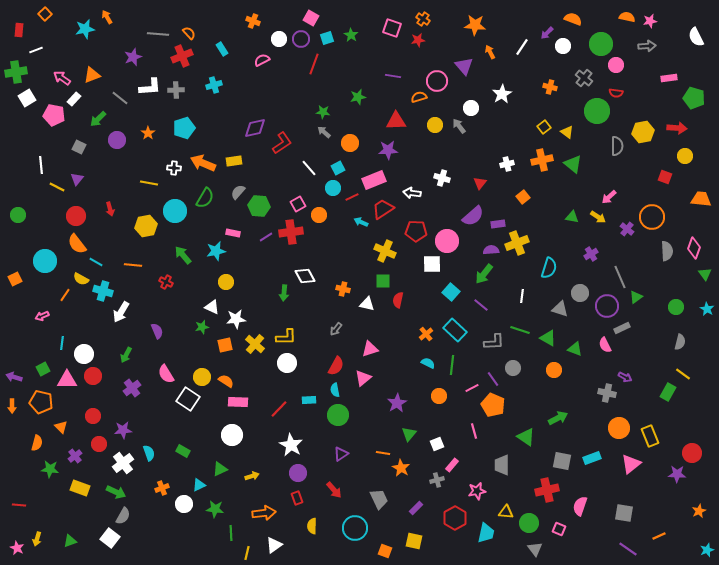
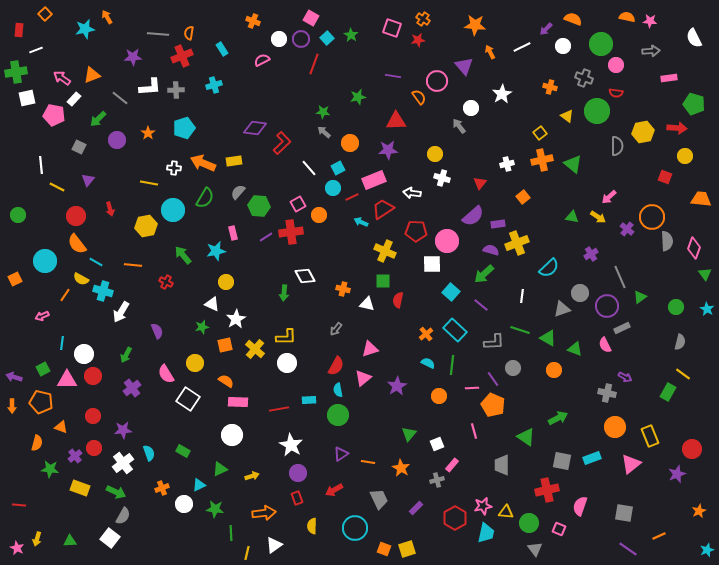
pink star at (650, 21): rotated 16 degrees clockwise
orange semicircle at (189, 33): rotated 128 degrees counterclockwise
purple arrow at (547, 33): moved 1 px left, 4 px up
white semicircle at (696, 37): moved 2 px left, 1 px down
cyan square at (327, 38): rotated 24 degrees counterclockwise
gray arrow at (647, 46): moved 4 px right, 5 px down
white line at (522, 47): rotated 30 degrees clockwise
purple star at (133, 57): rotated 18 degrees clockwise
gray cross at (584, 78): rotated 18 degrees counterclockwise
orange semicircle at (419, 97): rotated 70 degrees clockwise
white square at (27, 98): rotated 18 degrees clockwise
green pentagon at (694, 98): moved 6 px down
yellow circle at (435, 125): moved 29 px down
yellow square at (544, 127): moved 4 px left, 6 px down
purple diamond at (255, 128): rotated 20 degrees clockwise
yellow triangle at (567, 132): moved 16 px up
red L-shape at (282, 143): rotated 10 degrees counterclockwise
purple triangle at (77, 179): moved 11 px right, 1 px down
cyan circle at (175, 211): moved 2 px left, 1 px up
pink rectangle at (233, 233): rotated 64 degrees clockwise
purple semicircle at (491, 250): rotated 21 degrees clockwise
gray semicircle at (667, 251): moved 10 px up
cyan semicircle at (549, 268): rotated 30 degrees clockwise
green arrow at (484, 274): rotated 10 degrees clockwise
green triangle at (636, 297): moved 4 px right
white triangle at (212, 307): moved 3 px up
gray triangle at (560, 309): moved 2 px right; rotated 36 degrees counterclockwise
white star at (236, 319): rotated 24 degrees counterclockwise
yellow cross at (255, 344): moved 5 px down
yellow circle at (202, 377): moved 7 px left, 14 px up
pink line at (472, 388): rotated 24 degrees clockwise
cyan semicircle at (335, 390): moved 3 px right
purple star at (397, 403): moved 17 px up
red line at (279, 409): rotated 36 degrees clockwise
orange triangle at (61, 427): rotated 24 degrees counterclockwise
orange circle at (619, 428): moved 4 px left, 1 px up
red circle at (99, 444): moved 5 px left, 4 px down
orange line at (383, 453): moved 15 px left, 9 px down
red circle at (692, 453): moved 4 px up
purple star at (677, 474): rotated 24 degrees counterclockwise
red arrow at (334, 490): rotated 102 degrees clockwise
pink star at (477, 491): moved 6 px right, 15 px down
green triangle at (70, 541): rotated 16 degrees clockwise
yellow square at (414, 541): moved 7 px left, 8 px down; rotated 30 degrees counterclockwise
orange square at (385, 551): moved 1 px left, 2 px up
